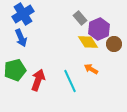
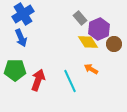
green pentagon: rotated 15 degrees clockwise
